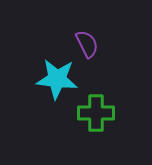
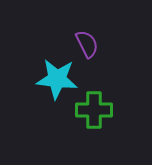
green cross: moved 2 px left, 3 px up
